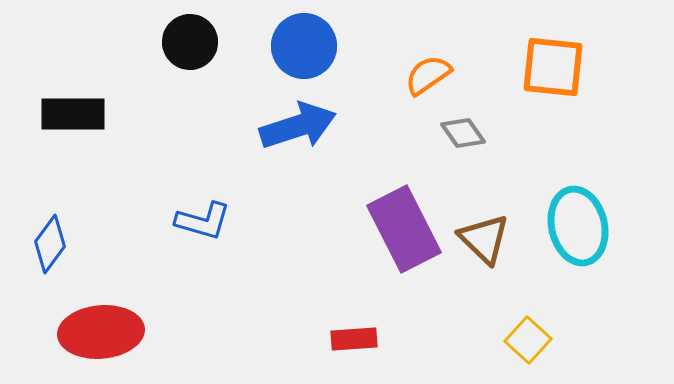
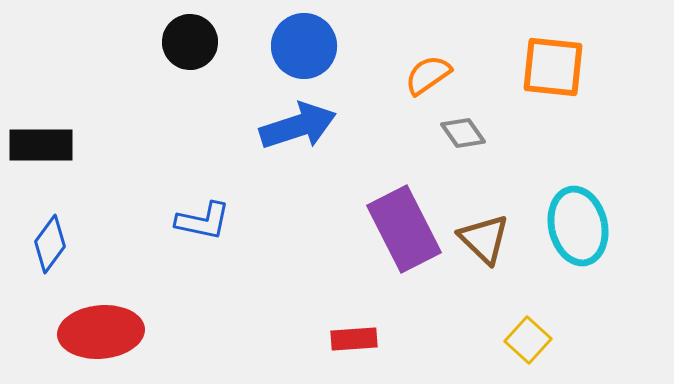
black rectangle: moved 32 px left, 31 px down
blue L-shape: rotated 4 degrees counterclockwise
